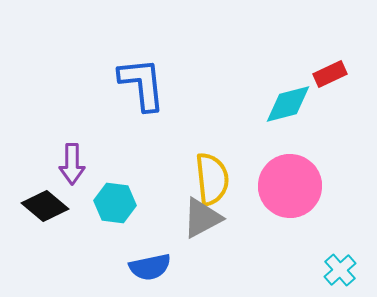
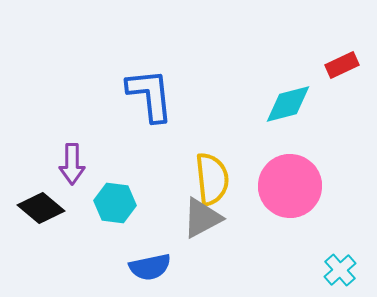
red rectangle: moved 12 px right, 9 px up
blue L-shape: moved 8 px right, 11 px down
black diamond: moved 4 px left, 2 px down
